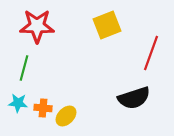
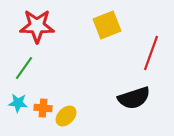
green line: rotated 20 degrees clockwise
